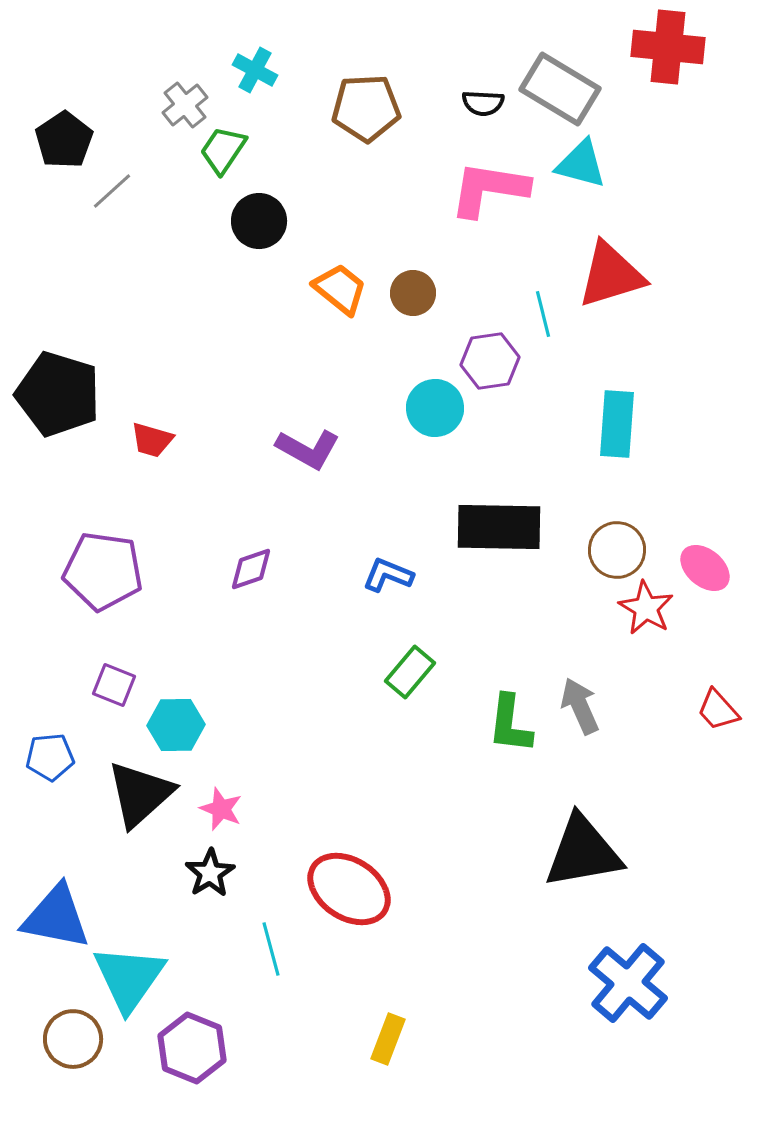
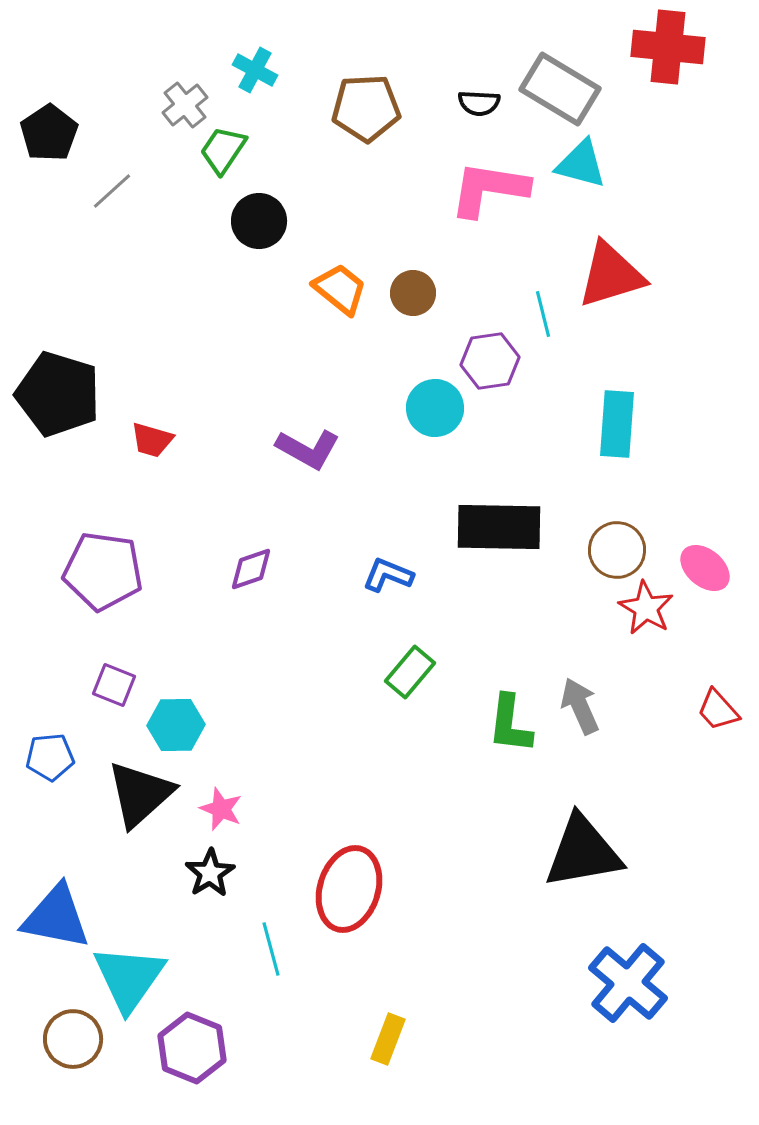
black semicircle at (483, 103): moved 4 px left
black pentagon at (64, 140): moved 15 px left, 7 px up
red ellipse at (349, 889): rotated 74 degrees clockwise
